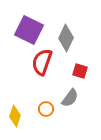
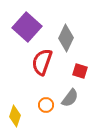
purple square: moved 2 px left, 3 px up; rotated 16 degrees clockwise
orange circle: moved 4 px up
